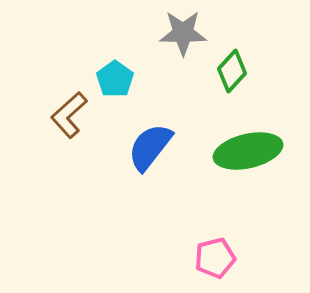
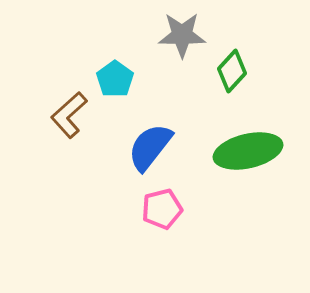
gray star: moved 1 px left, 2 px down
pink pentagon: moved 53 px left, 49 px up
